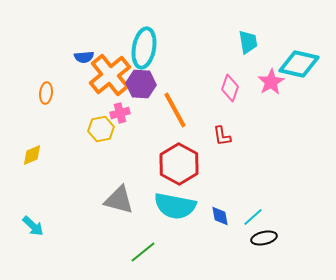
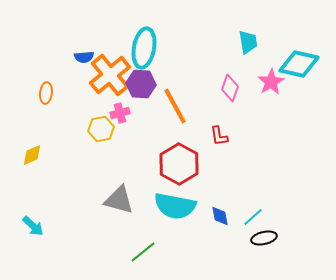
orange line: moved 4 px up
red L-shape: moved 3 px left
